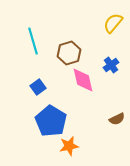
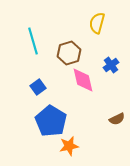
yellow semicircle: moved 16 px left; rotated 25 degrees counterclockwise
